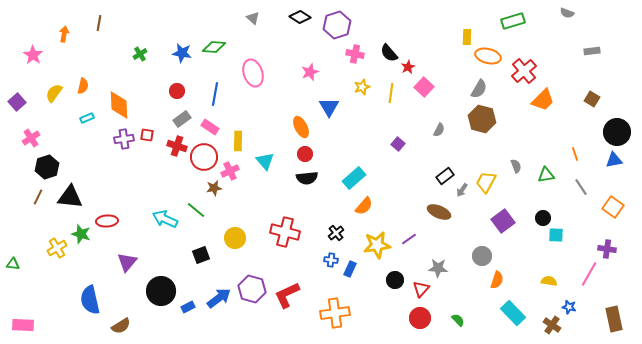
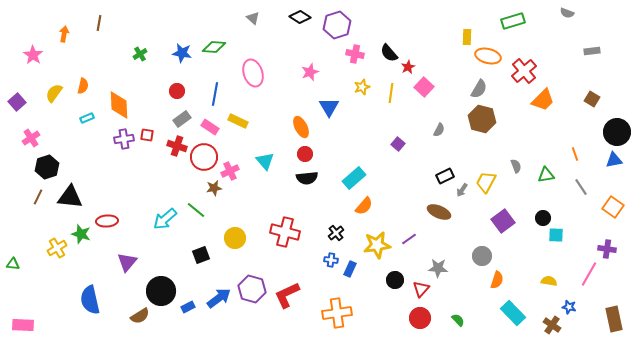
yellow rectangle at (238, 141): moved 20 px up; rotated 66 degrees counterclockwise
black rectangle at (445, 176): rotated 12 degrees clockwise
cyan arrow at (165, 219): rotated 65 degrees counterclockwise
orange cross at (335, 313): moved 2 px right
brown semicircle at (121, 326): moved 19 px right, 10 px up
